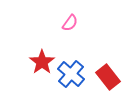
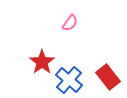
blue cross: moved 2 px left, 6 px down
